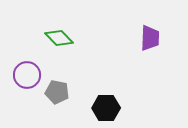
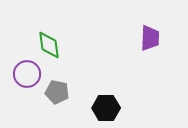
green diamond: moved 10 px left, 7 px down; rotated 36 degrees clockwise
purple circle: moved 1 px up
